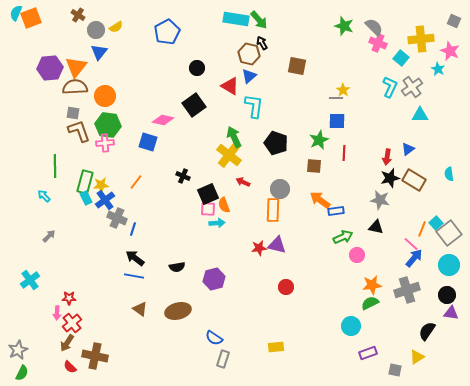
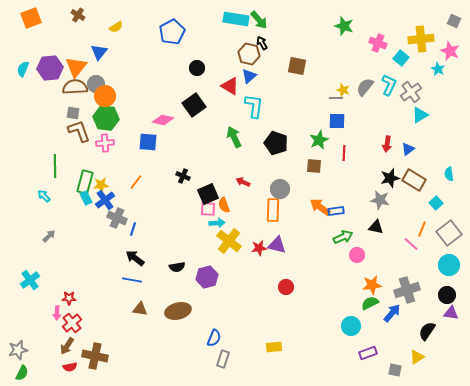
cyan semicircle at (16, 13): moved 7 px right, 56 px down
gray semicircle at (374, 27): moved 9 px left, 60 px down; rotated 96 degrees counterclockwise
gray circle at (96, 30): moved 54 px down
blue pentagon at (167, 32): moved 5 px right
cyan L-shape at (390, 87): moved 1 px left, 2 px up
gray cross at (412, 87): moved 1 px left, 5 px down
yellow star at (343, 90): rotated 16 degrees counterclockwise
cyan triangle at (420, 115): rotated 30 degrees counterclockwise
green hexagon at (108, 125): moved 2 px left, 7 px up
blue square at (148, 142): rotated 12 degrees counterclockwise
yellow cross at (229, 155): moved 86 px down
red arrow at (387, 157): moved 13 px up
orange arrow at (320, 200): moved 7 px down
cyan square at (436, 223): moved 20 px up
blue arrow at (414, 258): moved 22 px left, 55 px down
blue line at (134, 276): moved 2 px left, 4 px down
purple hexagon at (214, 279): moved 7 px left, 2 px up
brown triangle at (140, 309): rotated 28 degrees counterclockwise
blue semicircle at (214, 338): rotated 102 degrees counterclockwise
brown arrow at (67, 343): moved 3 px down
yellow rectangle at (276, 347): moved 2 px left
gray star at (18, 350): rotated 12 degrees clockwise
red semicircle at (70, 367): rotated 56 degrees counterclockwise
